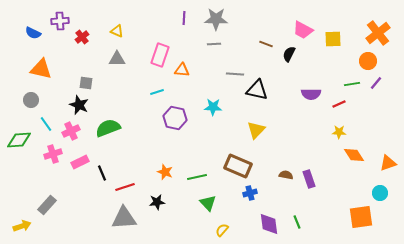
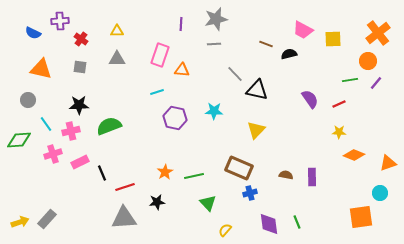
purple line at (184, 18): moved 3 px left, 6 px down
gray star at (216, 19): rotated 15 degrees counterclockwise
yellow triangle at (117, 31): rotated 24 degrees counterclockwise
red cross at (82, 37): moved 1 px left, 2 px down; rotated 16 degrees counterclockwise
black semicircle at (289, 54): rotated 49 degrees clockwise
gray line at (235, 74): rotated 42 degrees clockwise
gray square at (86, 83): moved 6 px left, 16 px up
green line at (352, 84): moved 2 px left, 4 px up
purple semicircle at (311, 94): moved 1 px left, 5 px down; rotated 126 degrees counterclockwise
gray circle at (31, 100): moved 3 px left
black star at (79, 105): rotated 24 degrees counterclockwise
cyan star at (213, 107): moved 1 px right, 4 px down
green semicircle at (108, 128): moved 1 px right, 2 px up
pink cross at (71, 131): rotated 12 degrees clockwise
orange diamond at (354, 155): rotated 35 degrees counterclockwise
brown rectangle at (238, 166): moved 1 px right, 2 px down
orange star at (165, 172): rotated 21 degrees clockwise
green line at (197, 177): moved 3 px left, 1 px up
purple rectangle at (309, 179): moved 3 px right, 2 px up; rotated 18 degrees clockwise
gray rectangle at (47, 205): moved 14 px down
yellow arrow at (22, 226): moved 2 px left, 4 px up
yellow semicircle at (222, 230): moved 3 px right
